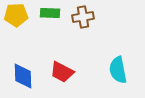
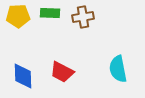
yellow pentagon: moved 2 px right, 1 px down
cyan semicircle: moved 1 px up
